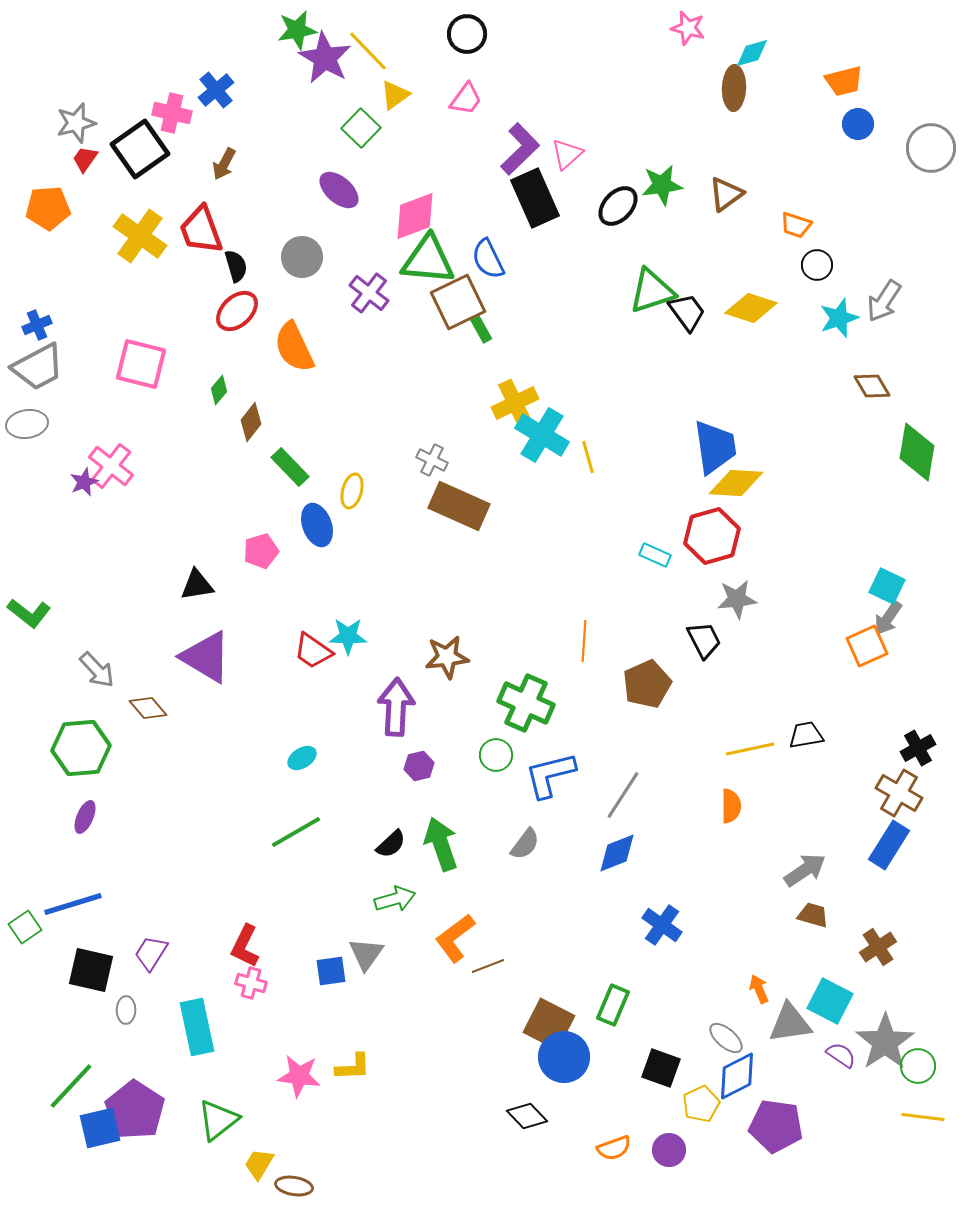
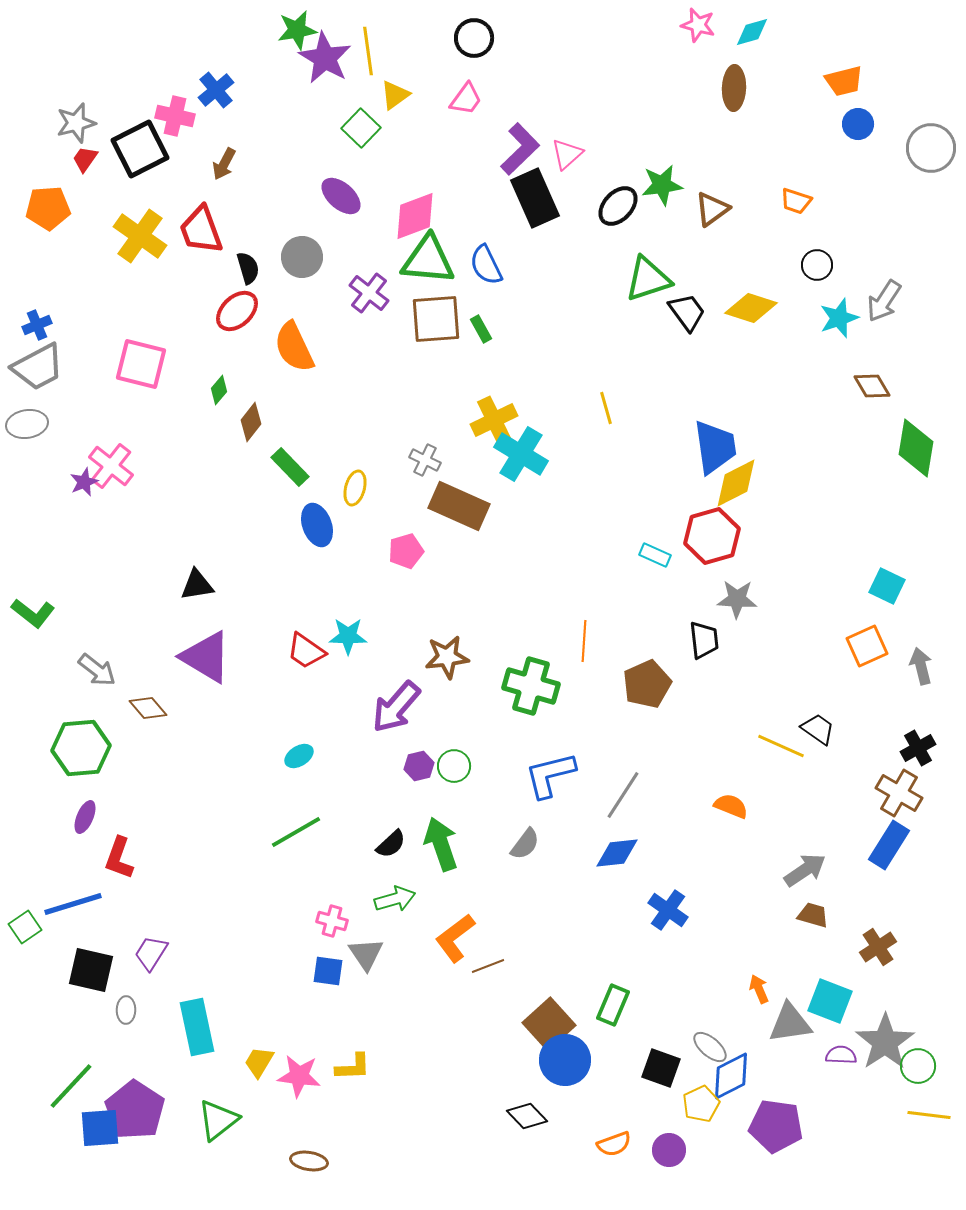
pink star at (688, 28): moved 10 px right, 3 px up
black circle at (467, 34): moved 7 px right, 4 px down
yellow line at (368, 51): rotated 36 degrees clockwise
cyan diamond at (752, 53): moved 21 px up
pink cross at (172, 113): moved 3 px right, 3 px down
black square at (140, 149): rotated 8 degrees clockwise
purple ellipse at (339, 190): moved 2 px right, 6 px down
brown triangle at (726, 194): moved 14 px left, 15 px down
orange trapezoid at (796, 225): moved 24 px up
blue semicircle at (488, 259): moved 2 px left, 6 px down
black semicircle at (236, 266): moved 12 px right, 2 px down
green triangle at (652, 291): moved 4 px left, 12 px up
brown square at (458, 302): moved 22 px left, 17 px down; rotated 22 degrees clockwise
yellow cross at (515, 403): moved 21 px left, 17 px down
cyan cross at (542, 435): moved 21 px left, 19 px down
green diamond at (917, 452): moved 1 px left, 4 px up
yellow line at (588, 457): moved 18 px right, 49 px up
gray cross at (432, 460): moved 7 px left
yellow diamond at (736, 483): rotated 30 degrees counterclockwise
yellow ellipse at (352, 491): moved 3 px right, 3 px up
pink pentagon at (261, 551): moved 145 px right
gray star at (737, 599): rotated 9 degrees clockwise
green L-shape at (29, 613): moved 4 px right
gray arrow at (888, 618): moved 33 px right, 48 px down; rotated 132 degrees clockwise
black trapezoid at (704, 640): rotated 21 degrees clockwise
red trapezoid at (313, 651): moved 7 px left
gray arrow at (97, 670): rotated 9 degrees counterclockwise
green cross at (526, 703): moved 5 px right, 17 px up; rotated 8 degrees counterclockwise
purple arrow at (396, 707): rotated 142 degrees counterclockwise
black trapezoid at (806, 735): moved 12 px right, 6 px up; rotated 45 degrees clockwise
yellow line at (750, 749): moved 31 px right, 3 px up; rotated 36 degrees clockwise
green circle at (496, 755): moved 42 px left, 11 px down
cyan ellipse at (302, 758): moved 3 px left, 2 px up
orange semicircle at (731, 806): rotated 68 degrees counterclockwise
blue diamond at (617, 853): rotated 15 degrees clockwise
blue cross at (662, 925): moved 6 px right, 15 px up
red L-shape at (245, 946): moved 126 px left, 88 px up; rotated 6 degrees counterclockwise
gray triangle at (366, 954): rotated 9 degrees counterclockwise
blue square at (331, 971): moved 3 px left; rotated 16 degrees clockwise
pink cross at (251, 983): moved 81 px right, 62 px up
cyan square at (830, 1001): rotated 6 degrees counterclockwise
brown square at (549, 1024): rotated 21 degrees clockwise
gray ellipse at (726, 1038): moved 16 px left, 9 px down
purple semicircle at (841, 1055): rotated 32 degrees counterclockwise
blue circle at (564, 1057): moved 1 px right, 3 px down
blue diamond at (737, 1076): moved 6 px left
yellow line at (923, 1117): moved 6 px right, 2 px up
blue square at (100, 1128): rotated 9 degrees clockwise
orange semicircle at (614, 1148): moved 4 px up
yellow trapezoid at (259, 1164): moved 102 px up
brown ellipse at (294, 1186): moved 15 px right, 25 px up
